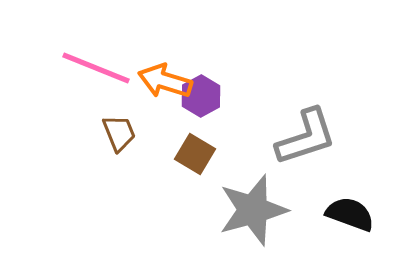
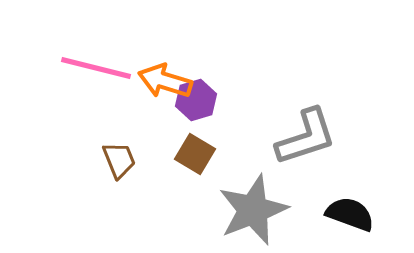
pink line: rotated 8 degrees counterclockwise
purple hexagon: moved 5 px left, 4 px down; rotated 12 degrees clockwise
brown trapezoid: moved 27 px down
gray star: rotated 6 degrees counterclockwise
